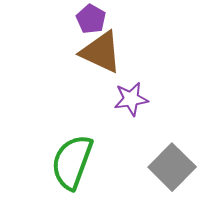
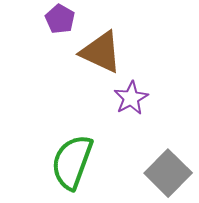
purple pentagon: moved 31 px left
purple star: moved 1 px up; rotated 20 degrees counterclockwise
gray square: moved 4 px left, 6 px down
